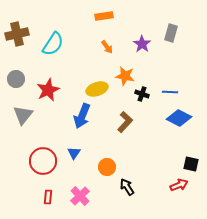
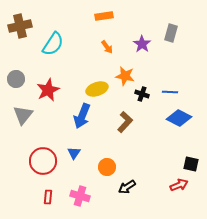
brown cross: moved 3 px right, 8 px up
black arrow: rotated 90 degrees counterclockwise
pink cross: rotated 30 degrees counterclockwise
